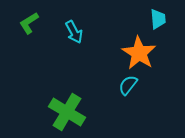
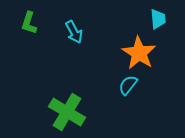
green L-shape: rotated 40 degrees counterclockwise
